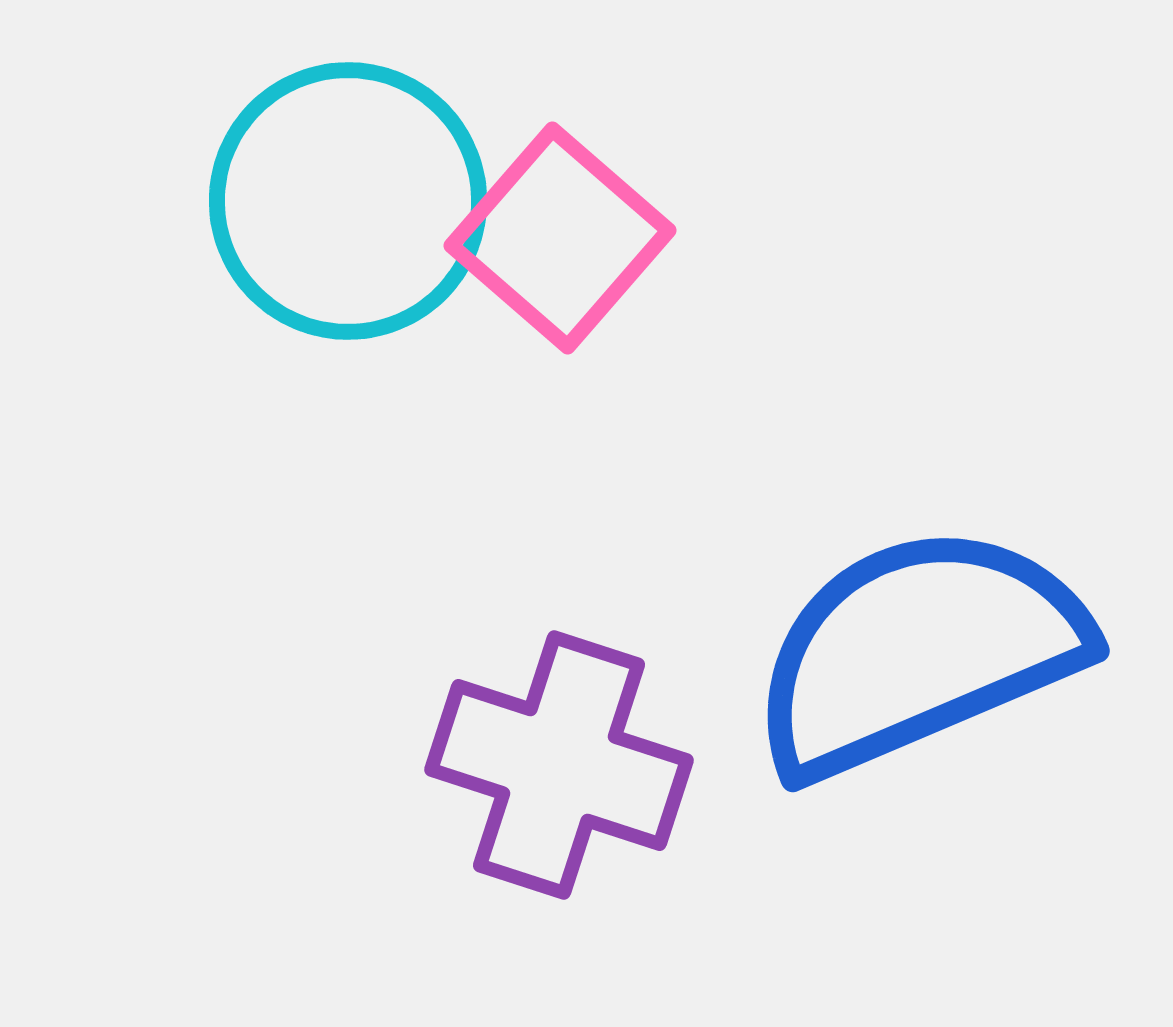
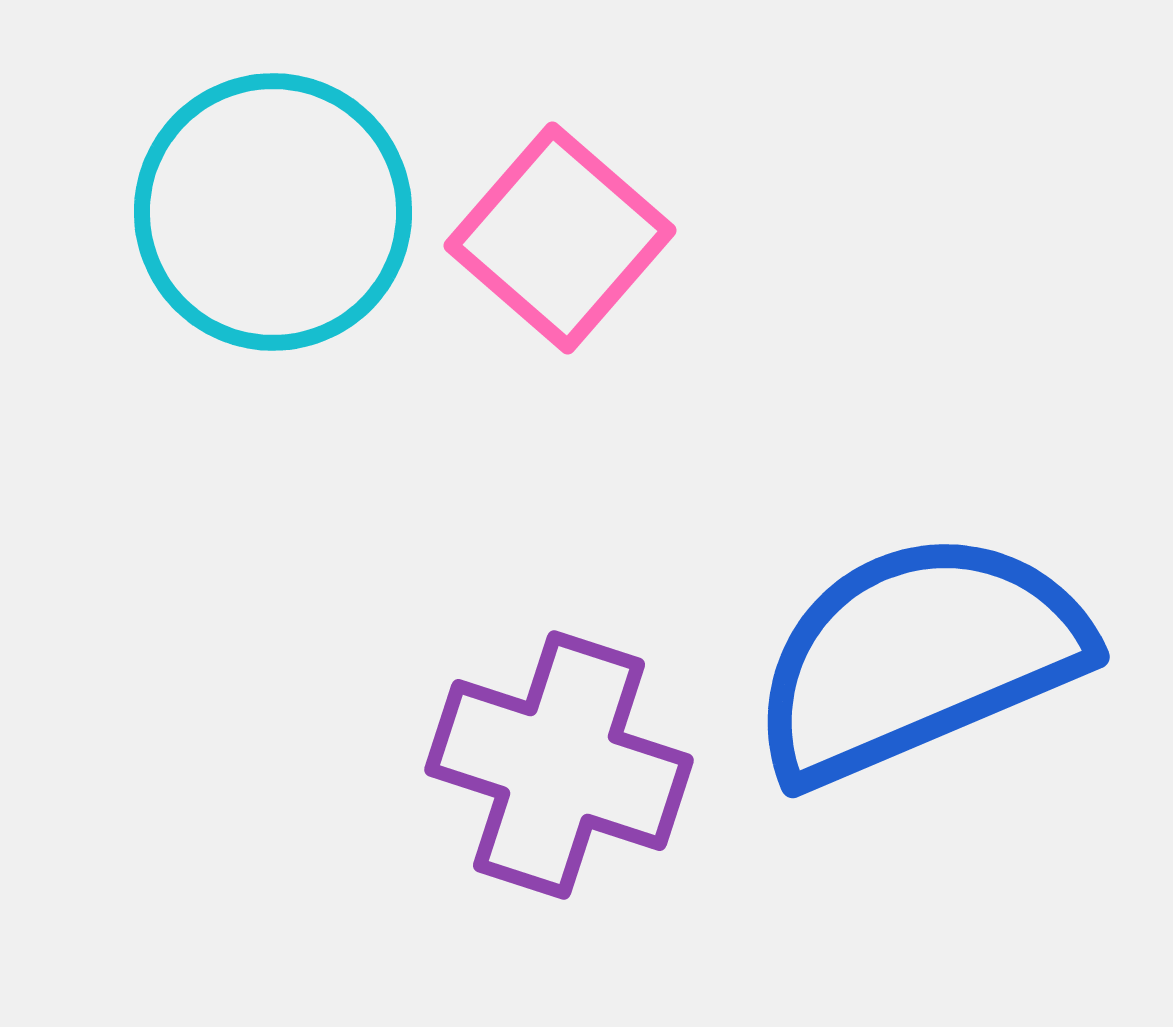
cyan circle: moved 75 px left, 11 px down
blue semicircle: moved 6 px down
